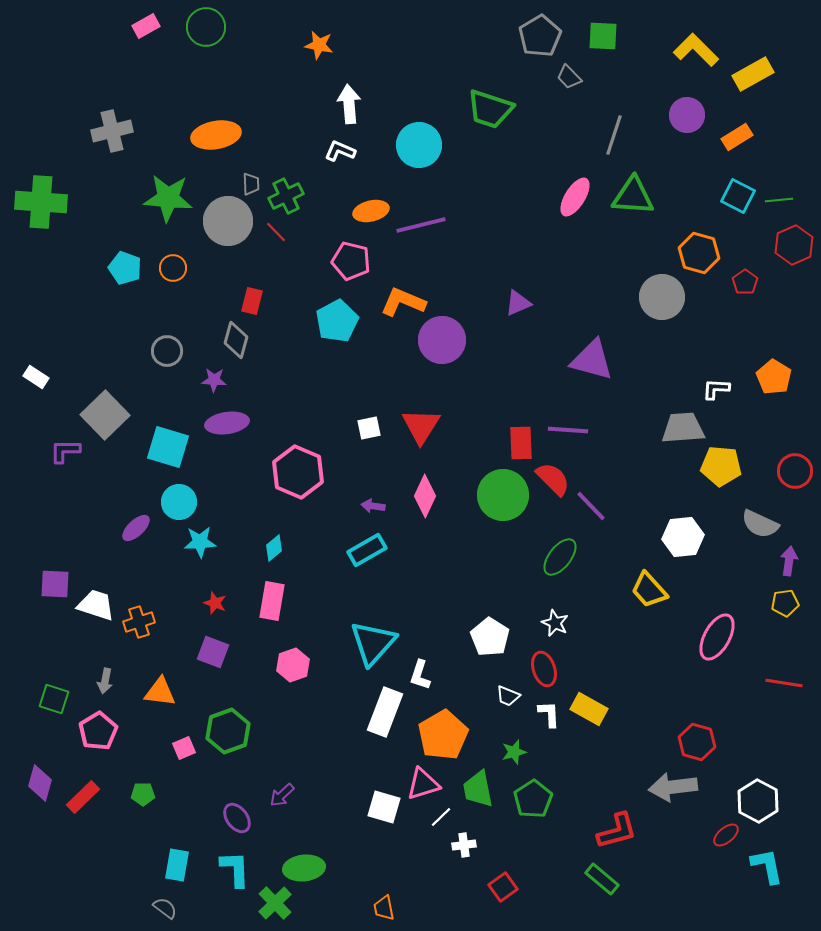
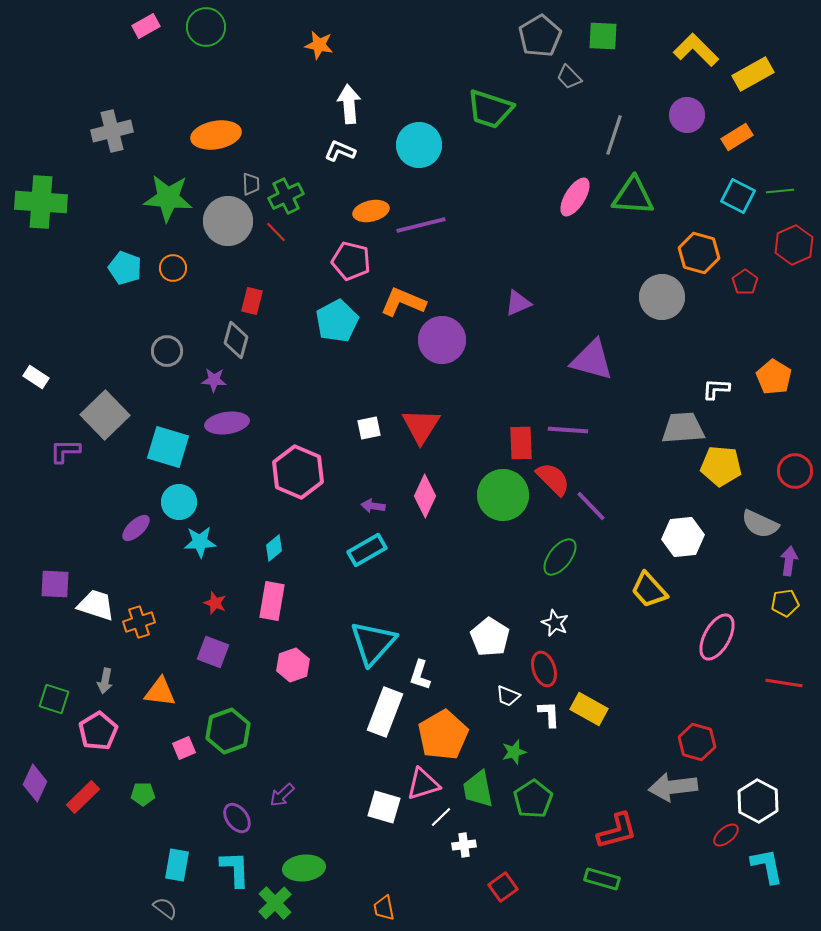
green line at (779, 200): moved 1 px right, 9 px up
purple diamond at (40, 783): moved 5 px left; rotated 9 degrees clockwise
green rectangle at (602, 879): rotated 24 degrees counterclockwise
